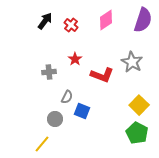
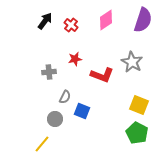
red star: rotated 24 degrees clockwise
gray semicircle: moved 2 px left
yellow square: rotated 24 degrees counterclockwise
